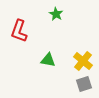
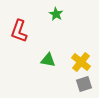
yellow cross: moved 2 px left, 1 px down
